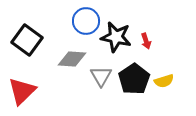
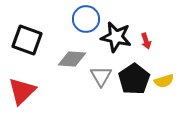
blue circle: moved 2 px up
black square: rotated 16 degrees counterclockwise
